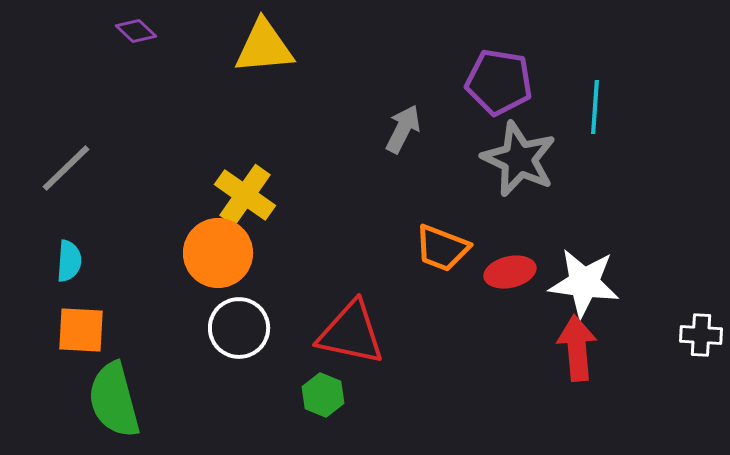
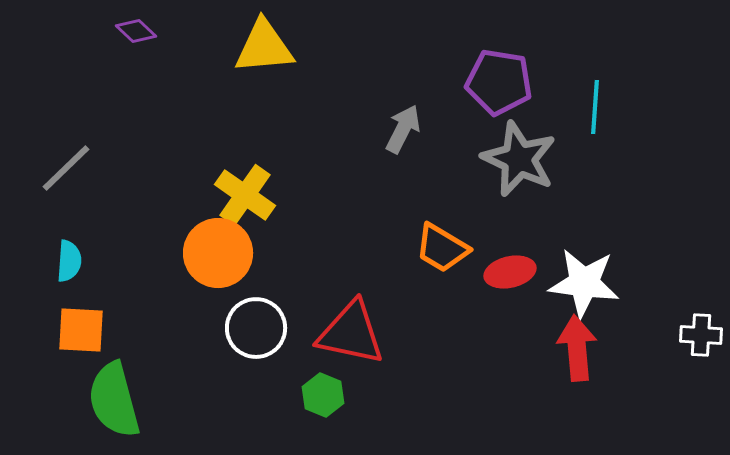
orange trapezoid: rotated 10 degrees clockwise
white circle: moved 17 px right
